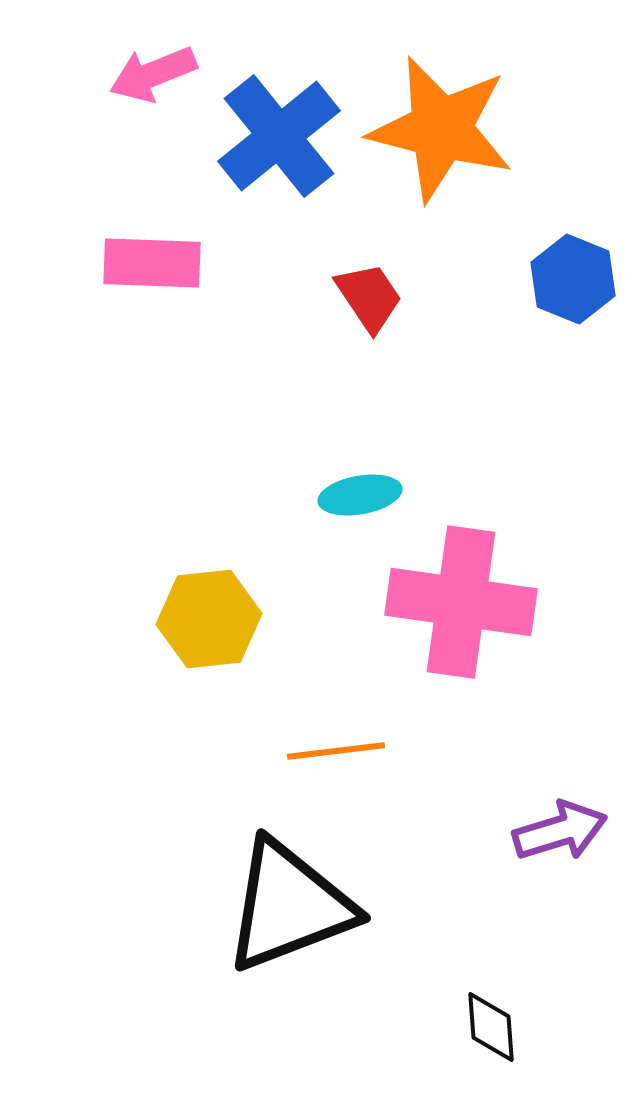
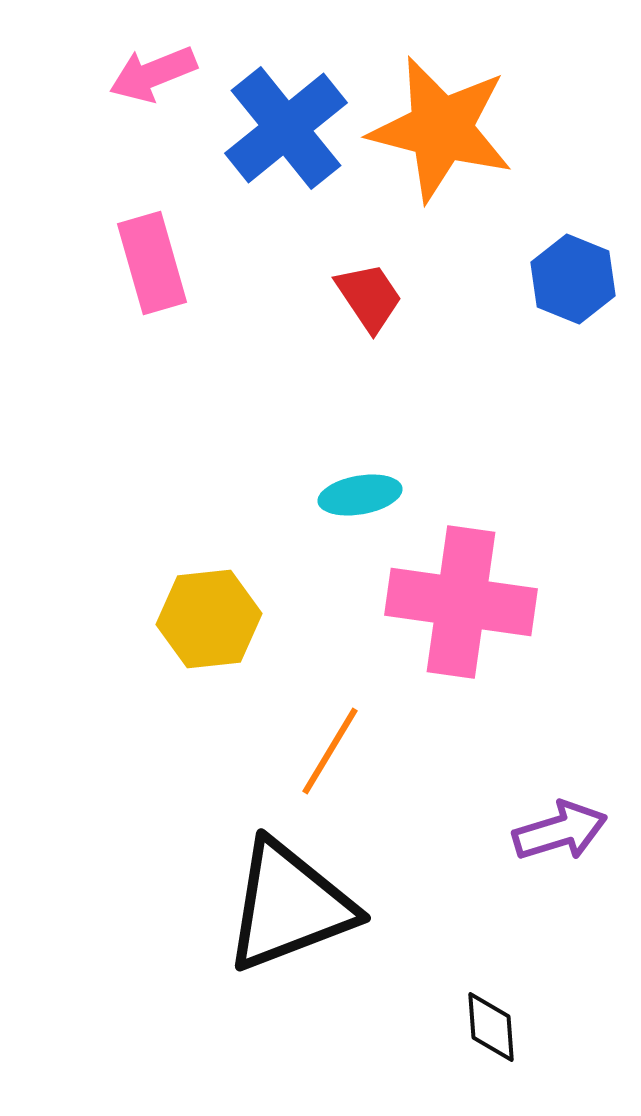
blue cross: moved 7 px right, 8 px up
pink rectangle: rotated 72 degrees clockwise
orange line: moved 6 px left; rotated 52 degrees counterclockwise
